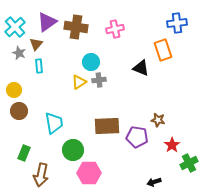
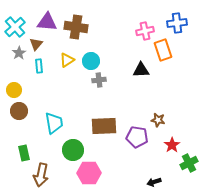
purple triangle: rotated 40 degrees clockwise
pink cross: moved 30 px right, 2 px down
gray star: rotated 16 degrees clockwise
cyan circle: moved 1 px up
black triangle: moved 2 px down; rotated 24 degrees counterclockwise
yellow triangle: moved 12 px left, 22 px up
brown rectangle: moved 3 px left
green rectangle: rotated 35 degrees counterclockwise
